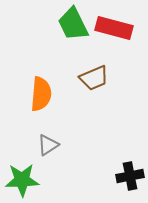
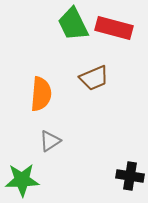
gray triangle: moved 2 px right, 4 px up
black cross: rotated 20 degrees clockwise
